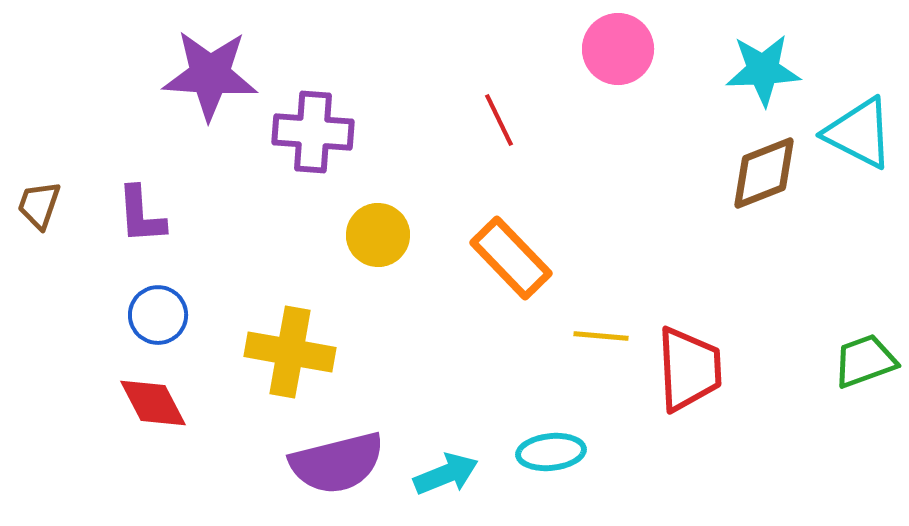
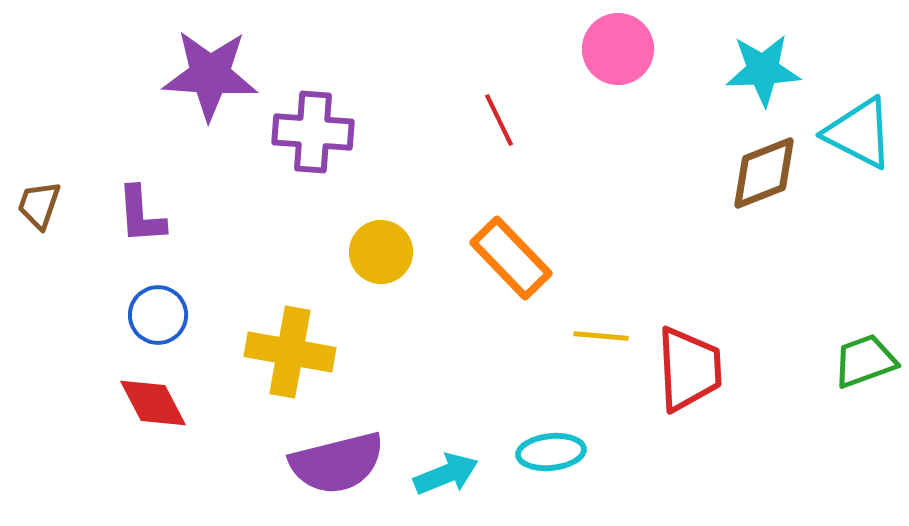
yellow circle: moved 3 px right, 17 px down
